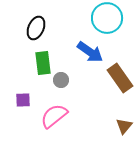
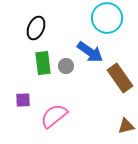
gray circle: moved 5 px right, 14 px up
brown triangle: moved 2 px right; rotated 36 degrees clockwise
